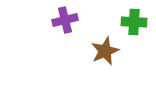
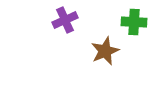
purple cross: rotated 10 degrees counterclockwise
